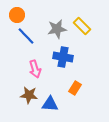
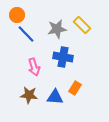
yellow rectangle: moved 1 px up
blue line: moved 2 px up
pink arrow: moved 1 px left, 2 px up
blue triangle: moved 5 px right, 7 px up
